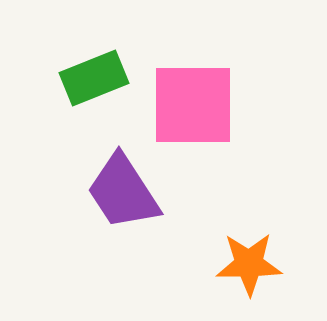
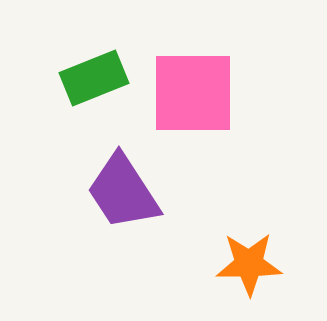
pink square: moved 12 px up
